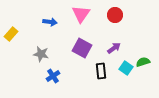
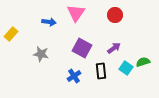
pink triangle: moved 5 px left, 1 px up
blue arrow: moved 1 px left
blue cross: moved 21 px right
